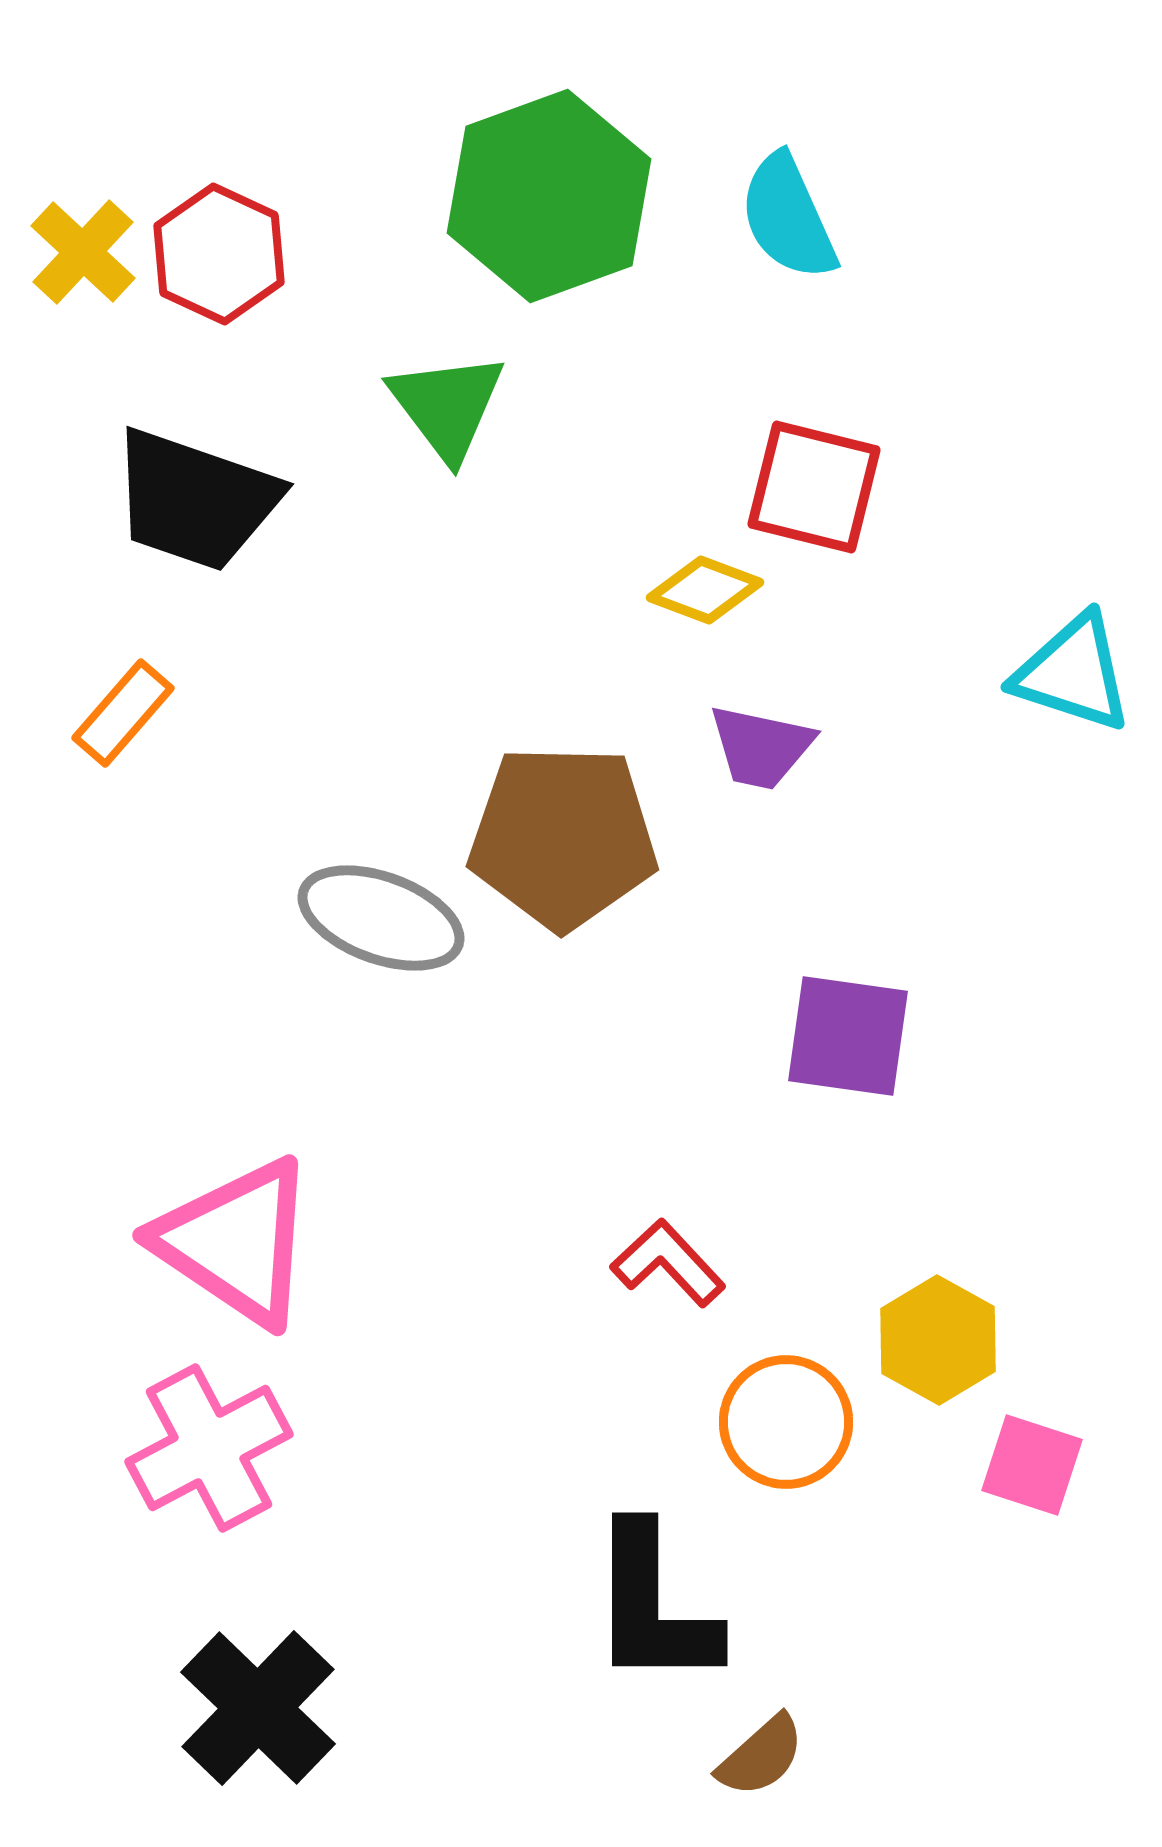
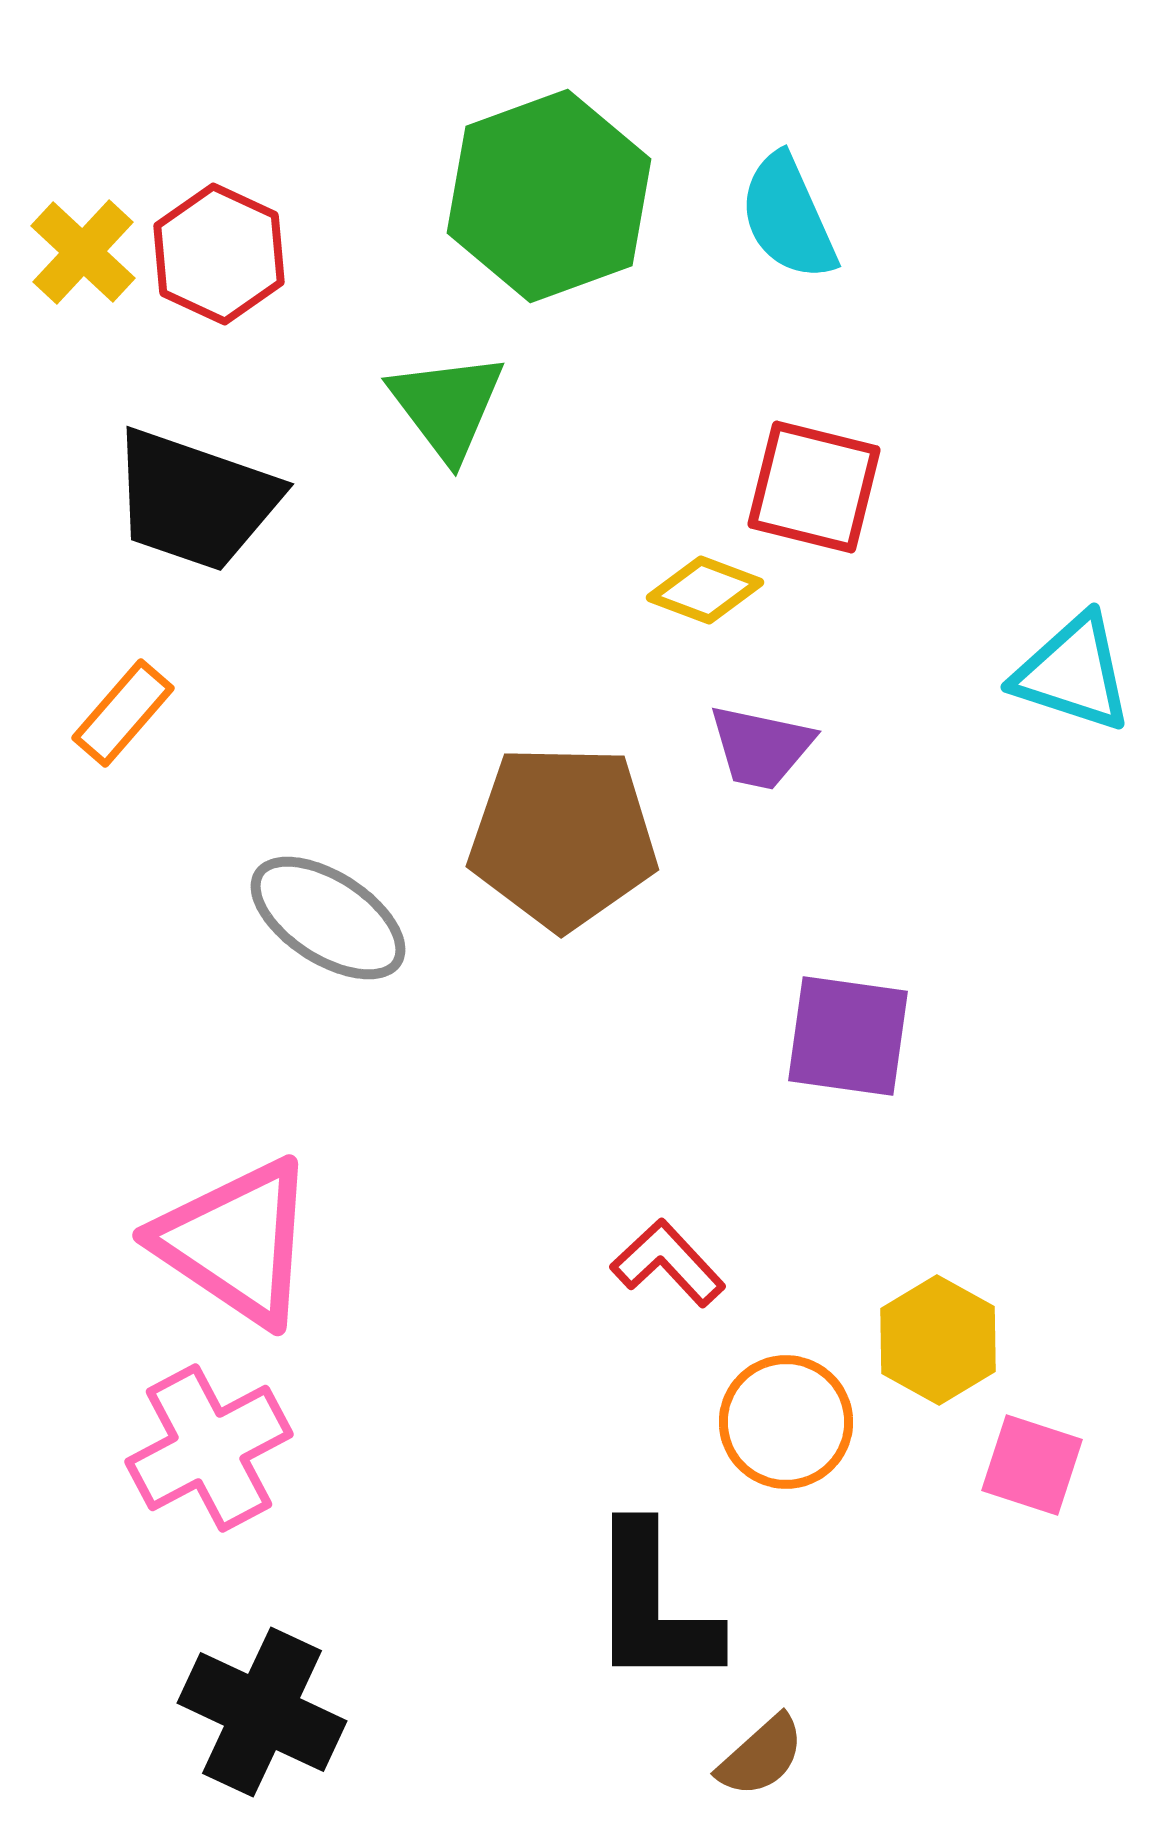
gray ellipse: moved 53 px left; rotated 13 degrees clockwise
black cross: moved 4 px right, 4 px down; rotated 19 degrees counterclockwise
